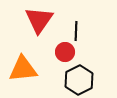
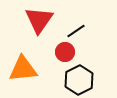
black line: rotated 54 degrees clockwise
